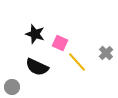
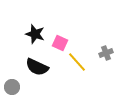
gray cross: rotated 24 degrees clockwise
